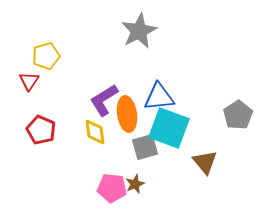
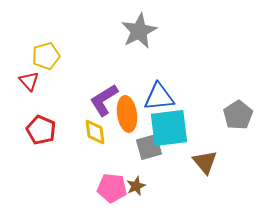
red triangle: rotated 15 degrees counterclockwise
cyan square: rotated 27 degrees counterclockwise
gray square: moved 4 px right
brown star: moved 1 px right, 2 px down
